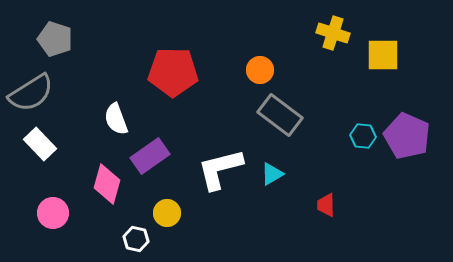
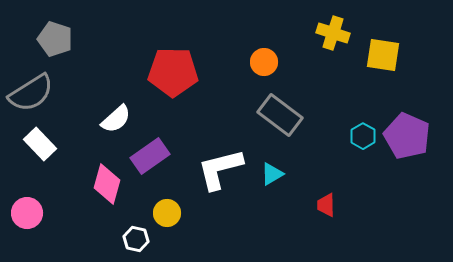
yellow square: rotated 9 degrees clockwise
orange circle: moved 4 px right, 8 px up
white semicircle: rotated 112 degrees counterclockwise
cyan hexagon: rotated 25 degrees clockwise
pink circle: moved 26 px left
